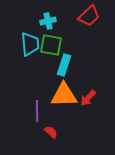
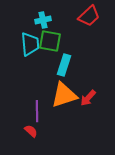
cyan cross: moved 5 px left, 1 px up
green square: moved 1 px left, 4 px up
orange triangle: rotated 16 degrees counterclockwise
red semicircle: moved 20 px left, 1 px up
